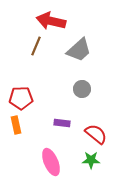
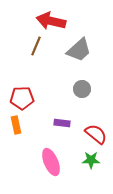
red pentagon: moved 1 px right
